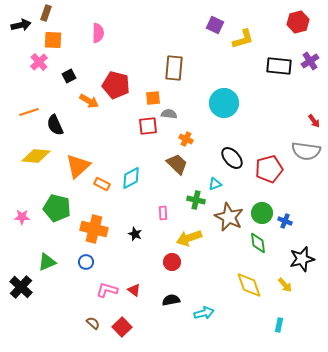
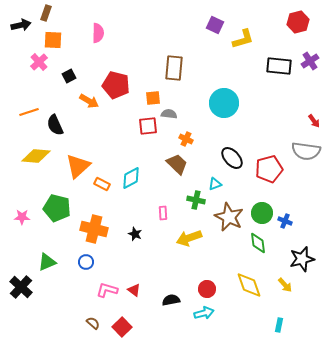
red circle at (172, 262): moved 35 px right, 27 px down
